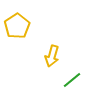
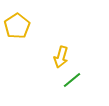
yellow arrow: moved 9 px right, 1 px down
